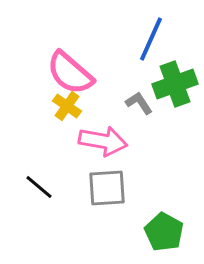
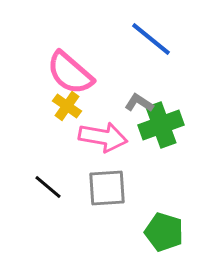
blue line: rotated 75 degrees counterclockwise
green cross: moved 14 px left, 41 px down
gray L-shape: rotated 24 degrees counterclockwise
pink arrow: moved 4 px up
black line: moved 9 px right
green pentagon: rotated 12 degrees counterclockwise
